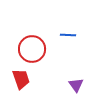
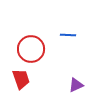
red circle: moved 1 px left
purple triangle: rotated 42 degrees clockwise
